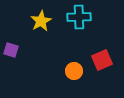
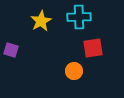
red square: moved 9 px left, 12 px up; rotated 15 degrees clockwise
